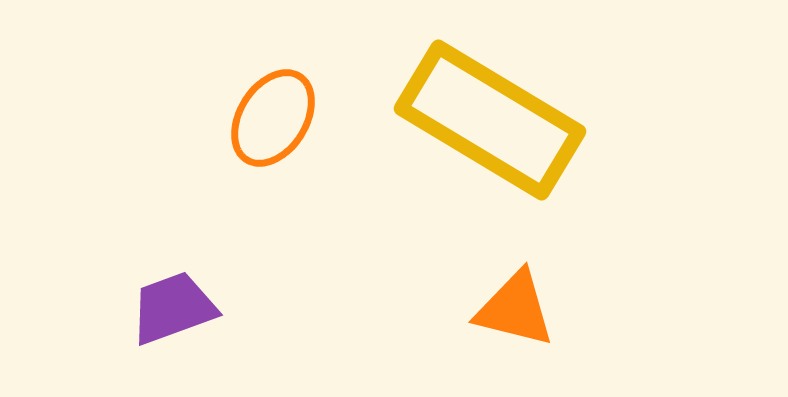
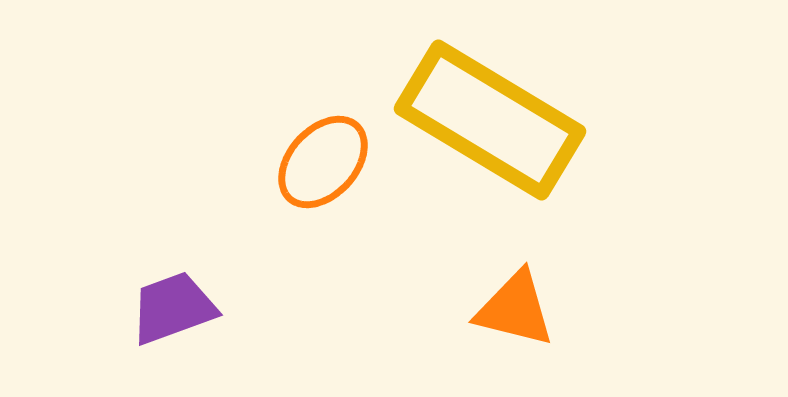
orange ellipse: moved 50 px right, 44 px down; rotated 10 degrees clockwise
